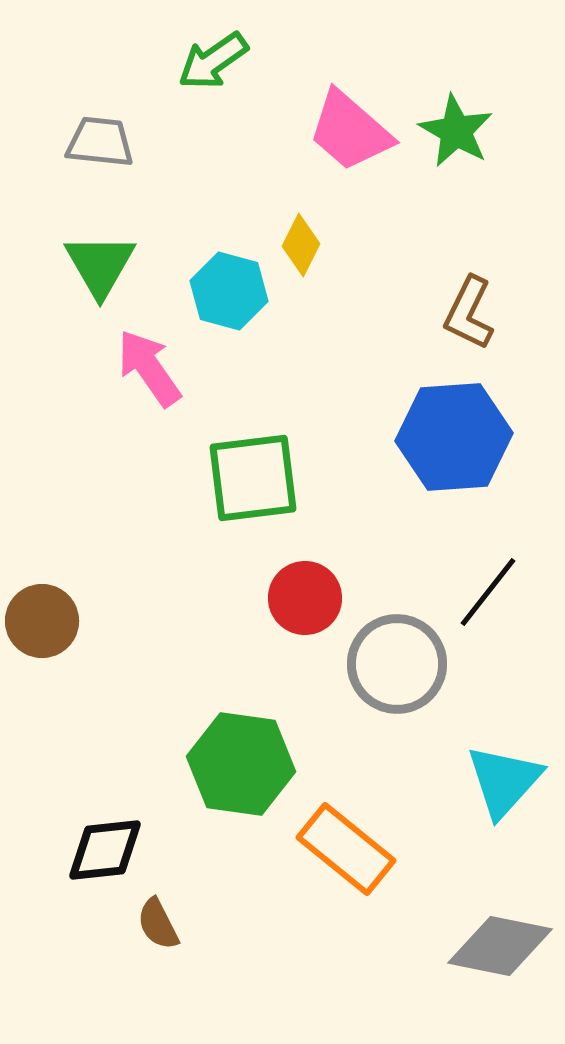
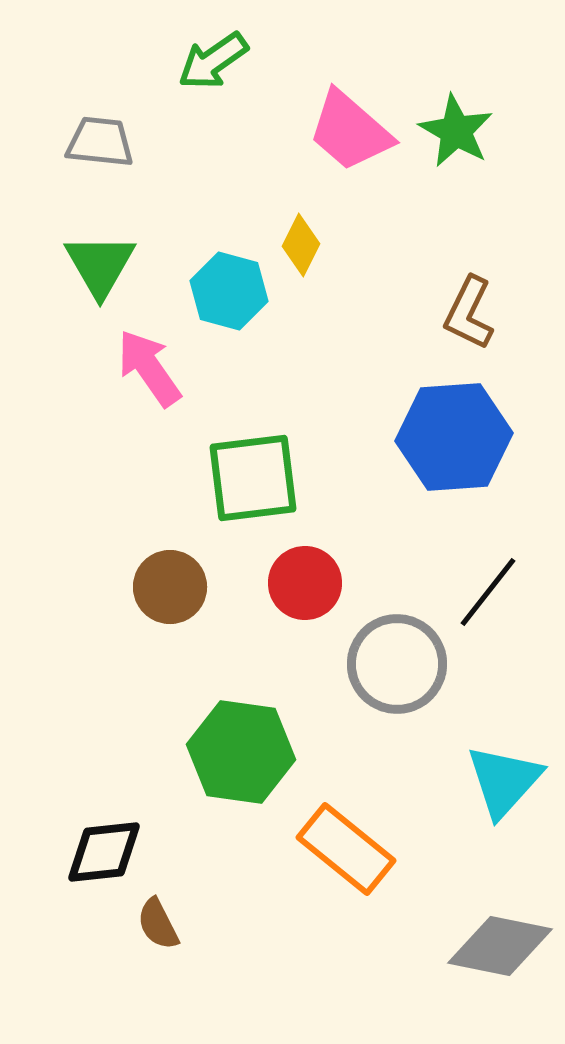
red circle: moved 15 px up
brown circle: moved 128 px right, 34 px up
green hexagon: moved 12 px up
black diamond: moved 1 px left, 2 px down
